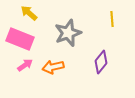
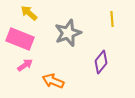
orange arrow: moved 14 px down; rotated 35 degrees clockwise
